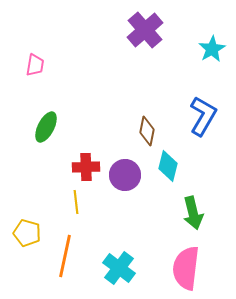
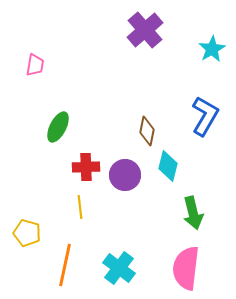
blue L-shape: moved 2 px right
green ellipse: moved 12 px right
yellow line: moved 4 px right, 5 px down
orange line: moved 9 px down
